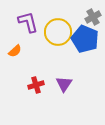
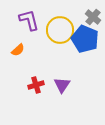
gray cross: rotated 21 degrees counterclockwise
purple L-shape: moved 1 px right, 2 px up
yellow circle: moved 2 px right, 2 px up
orange semicircle: moved 3 px right, 1 px up
purple triangle: moved 2 px left, 1 px down
